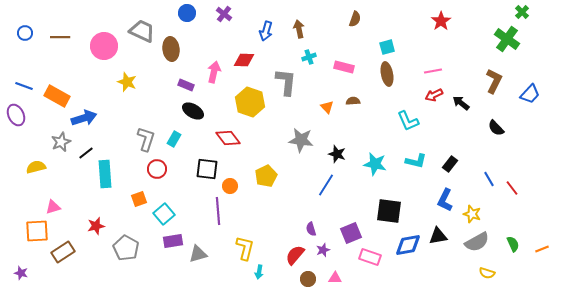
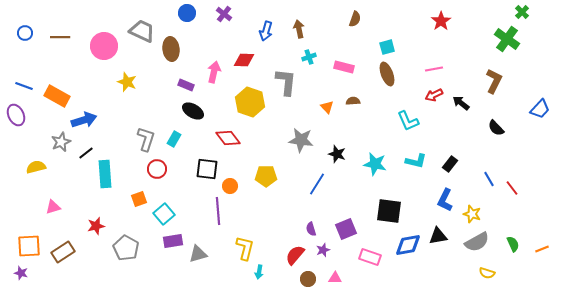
pink line at (433, 71): moved 1 px right, 2 px up
brown ellipse at (387, 74): rotated 10 degrees counterclockwise
blue trapezoid at (530, 94): moved 10 px right, 15 px down
blue arrow at (84, 118): moved 2 px down
yellow pentagon at (266, 176): rotated 25 degrees clockwise
blue line at (326, 185): moved 9 px left, 1 px up
orange square at (37, 231): moved 8 px left, 15 px down
purple square at (351, 233): moved 5 px left, 4 px up
